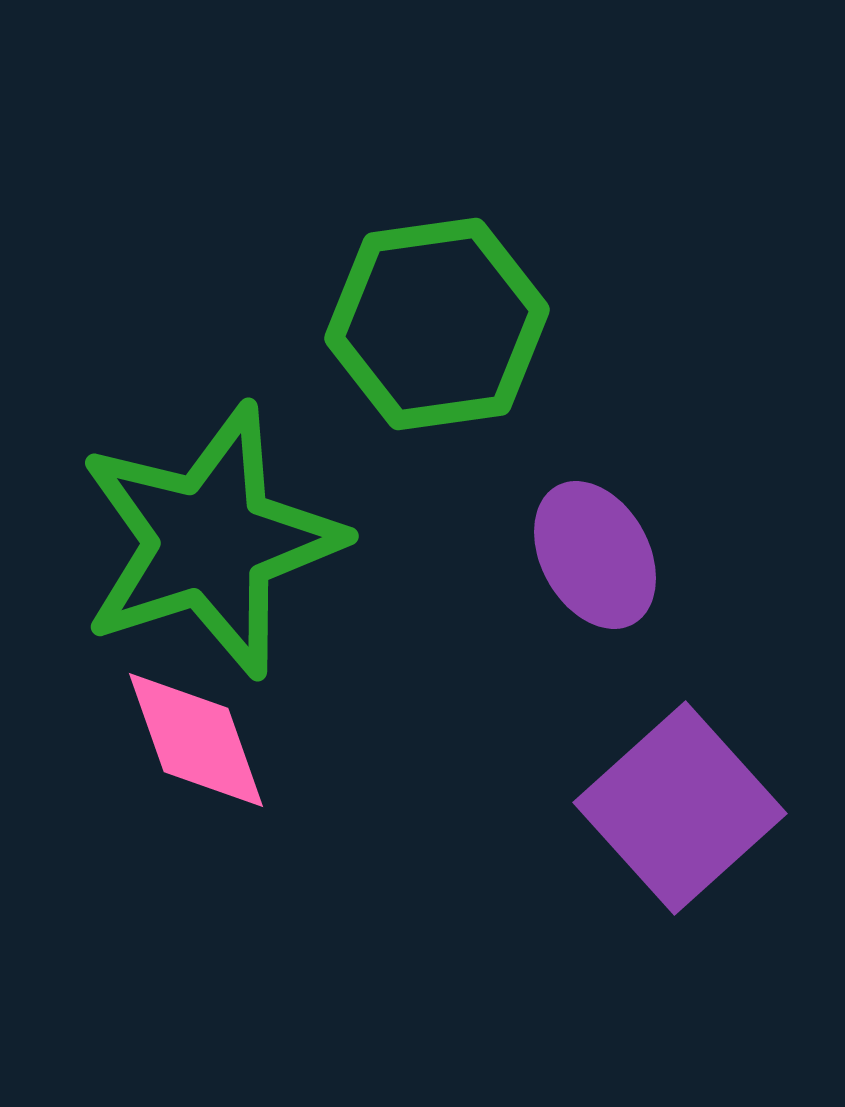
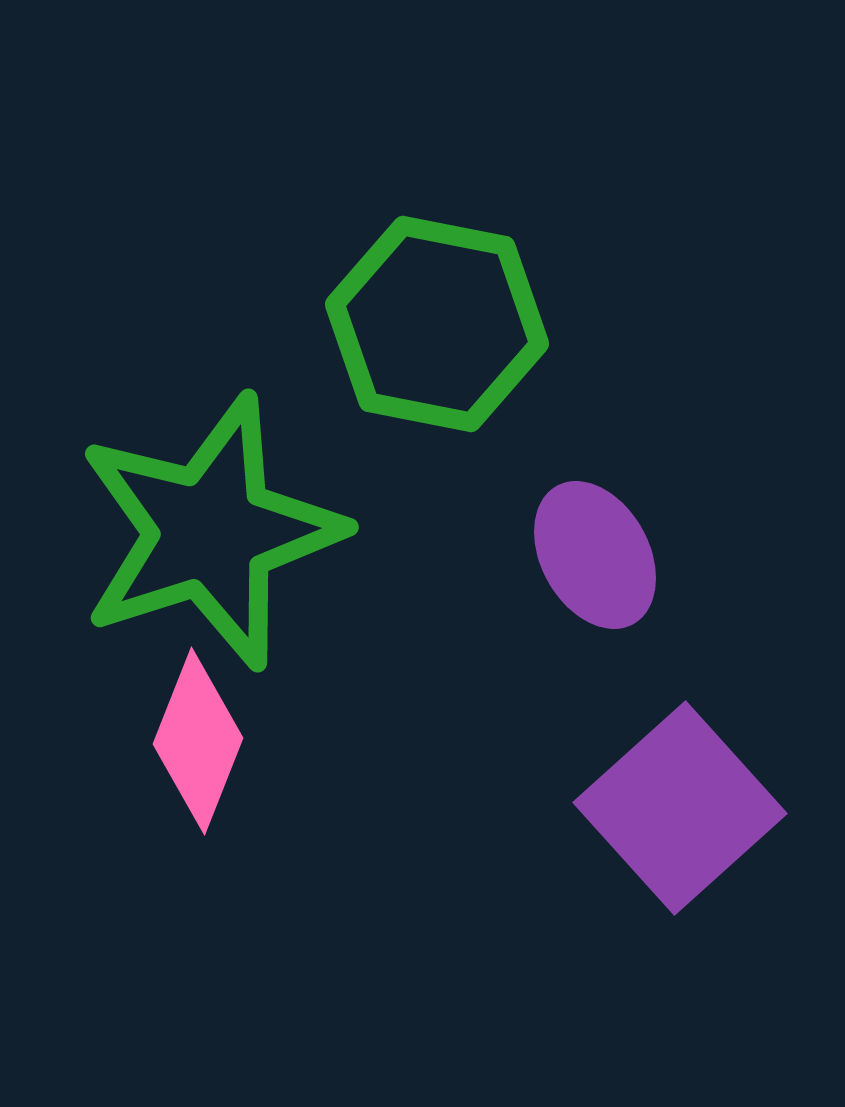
green hexagon: rotated 19 degrees clockwise
green star: moved 9 px up
pink diamond: moved 2 px right, 1 px down; rotated 41 degrees clockwise
